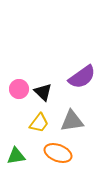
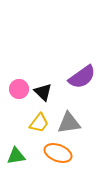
gray triangle: moved 3 px left, 2 px down
